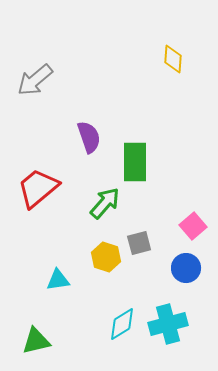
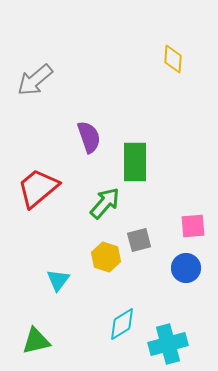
pink square: rotated 36 degrees clockwise
gray square: moved 3 px up
cyan triangle: rotated 45 degrees counterclockwise
cyan cross: moved 20 px down
